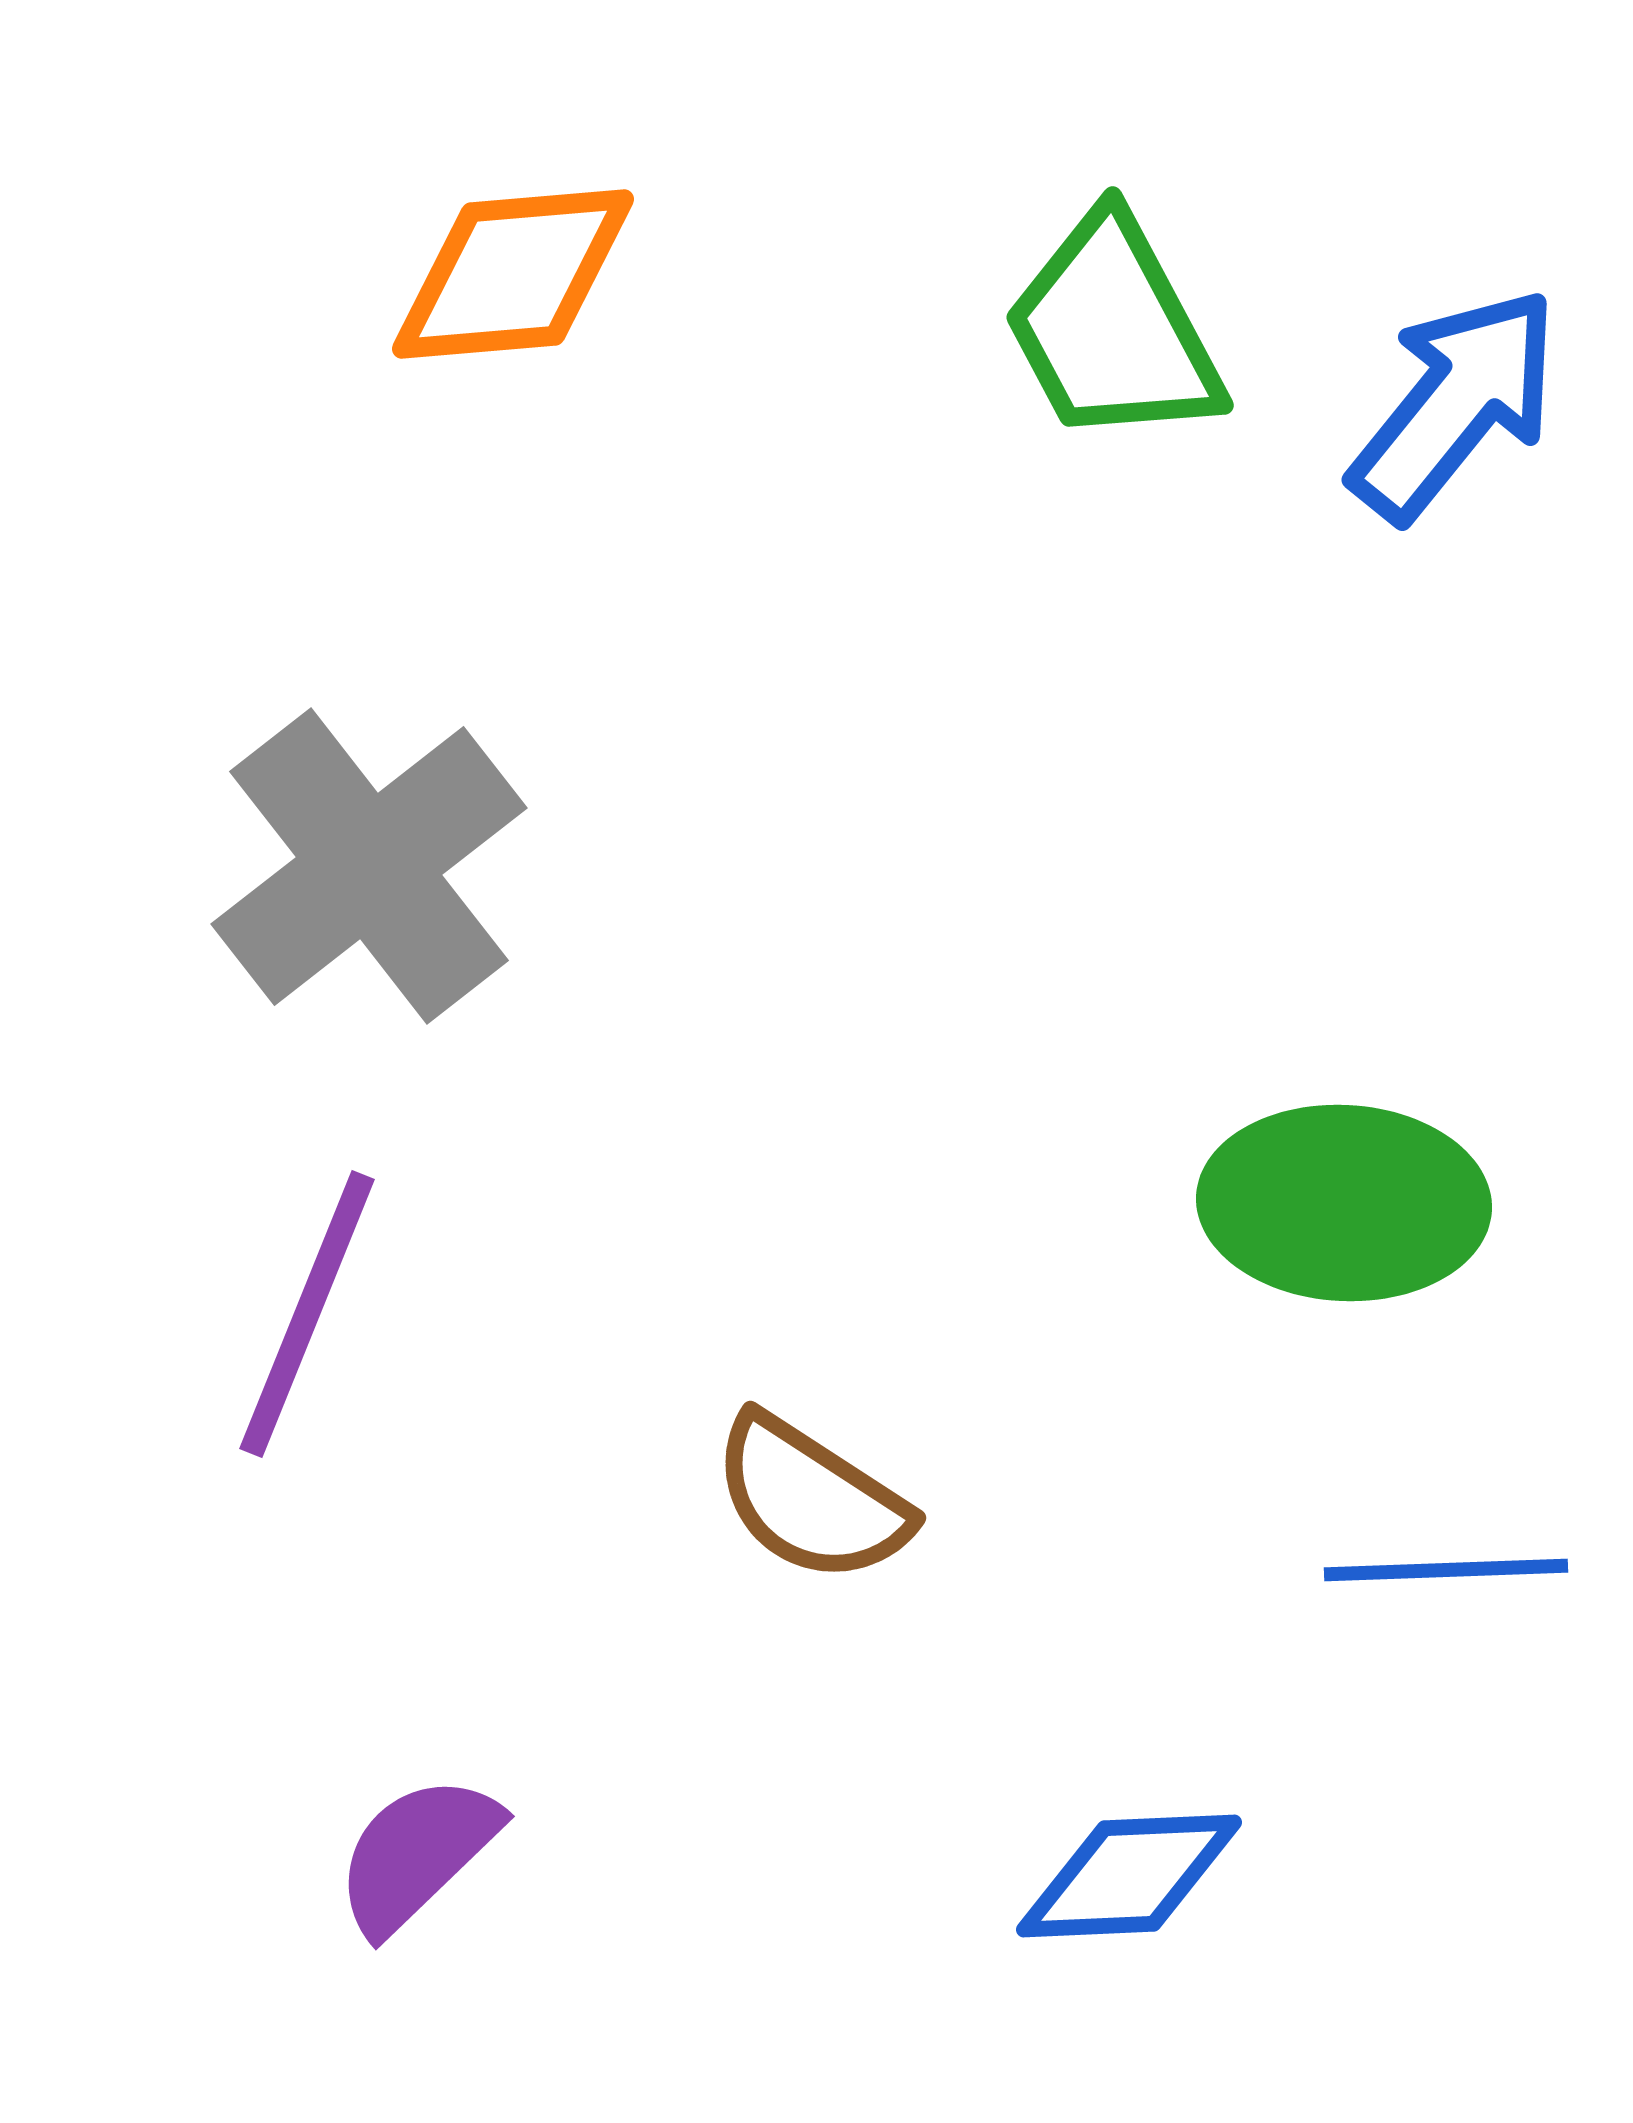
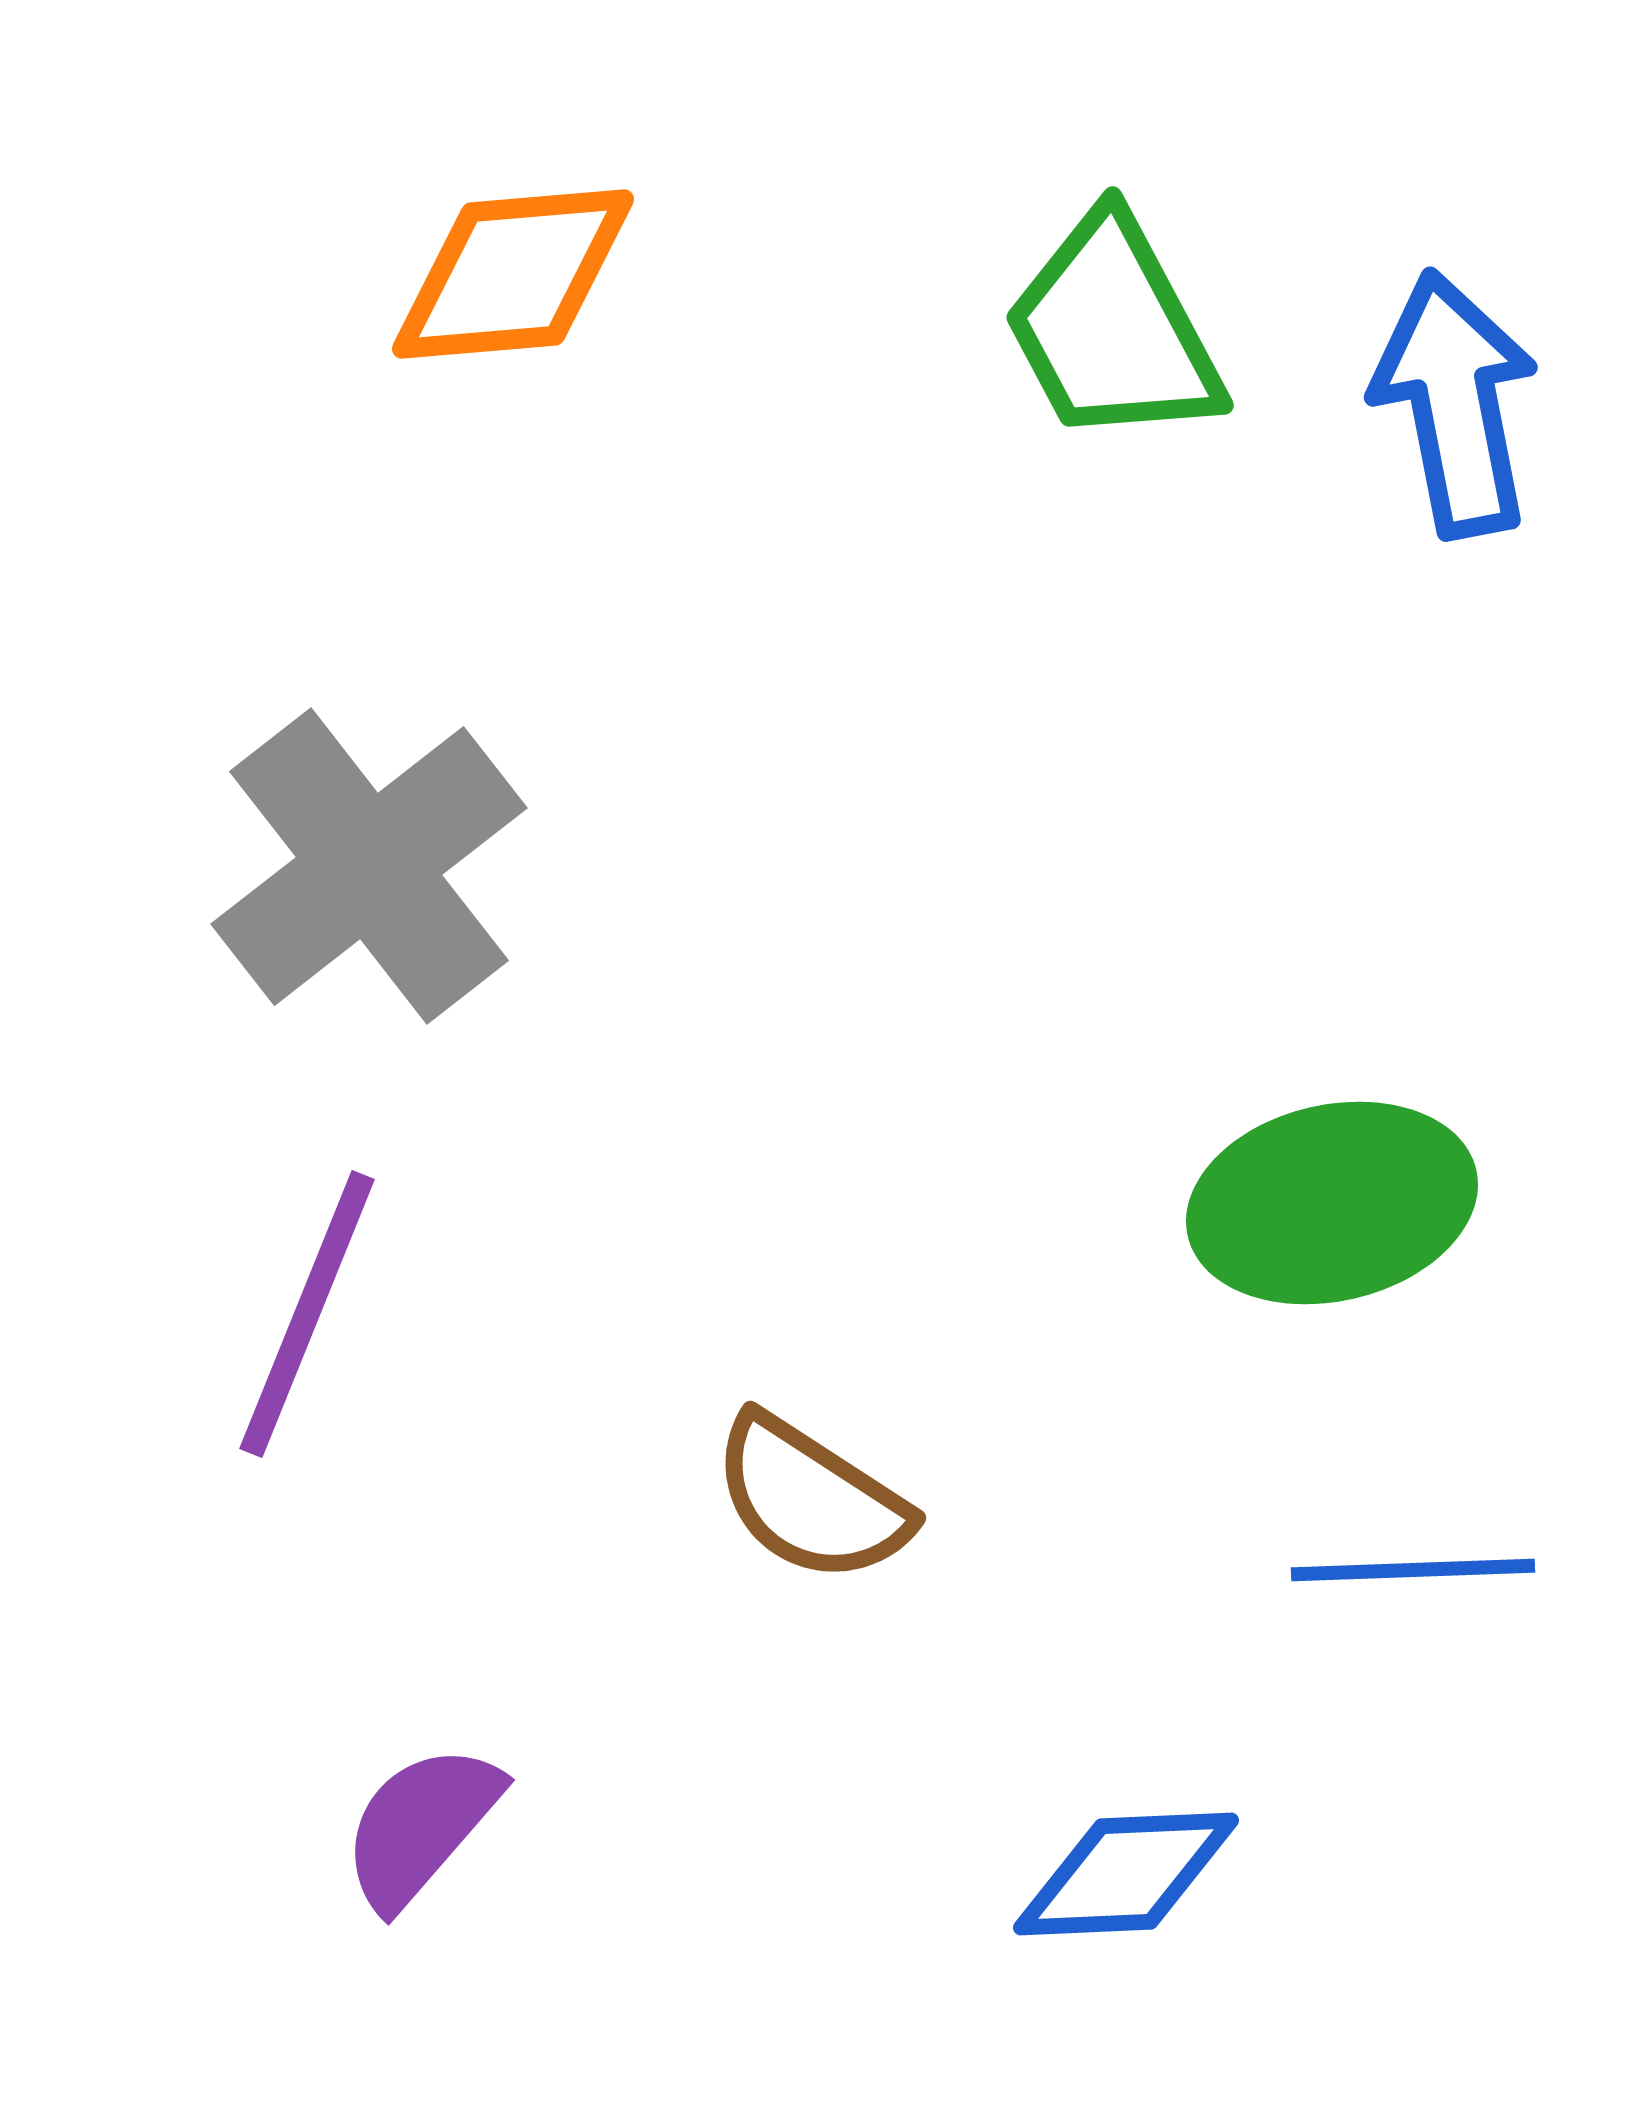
blue arrow: rotated 50 degrees counterclockwise
green ellipse: moved 12 px left; rotated 16 degrees counterclockwise
blue line: moved 33 px left
purple semicircle: moved 4 px right, 28 px up; rotated 5 degrees counterclockwise
blue diamond: moved 3 px left, 2 px up
